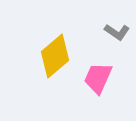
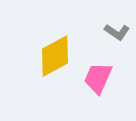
yellow diamond: rotated 12 degrees clockwise
